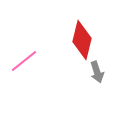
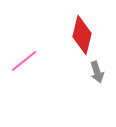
red diamond: moved 5 px up
